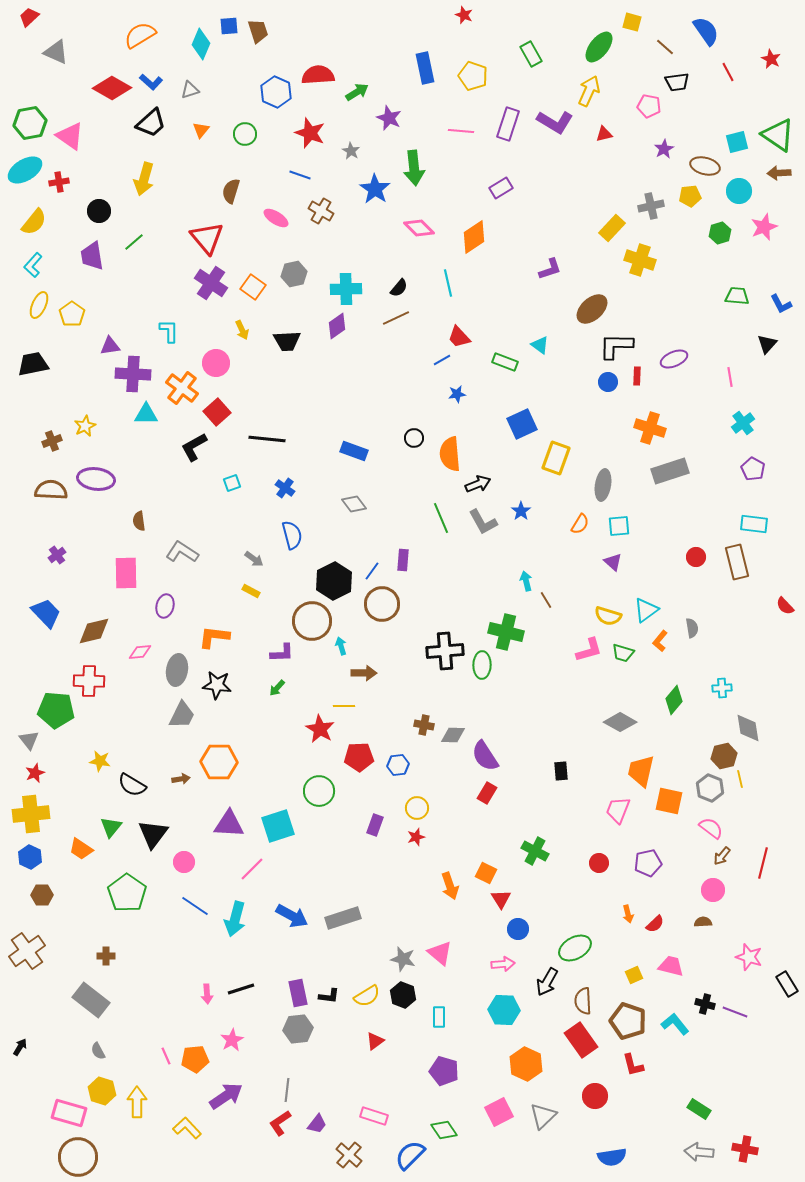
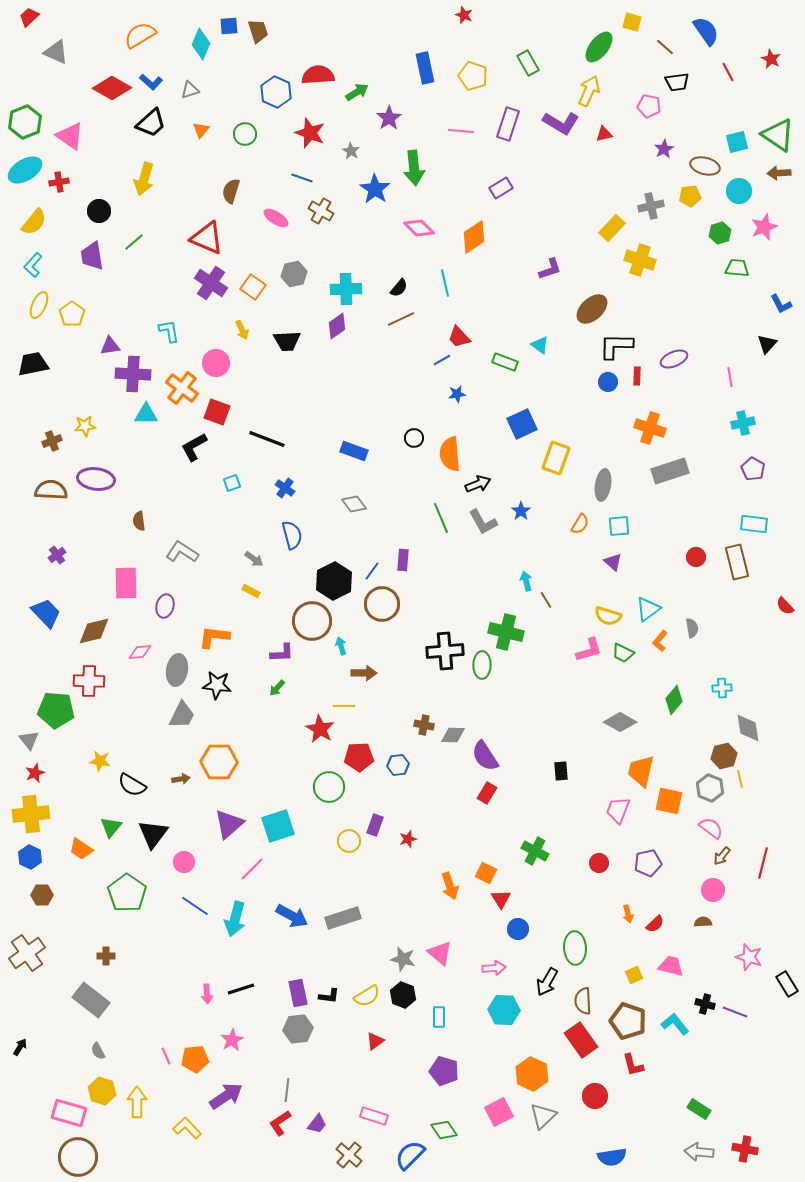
green rectangle at (531, 54): moved 3 px left, 9 px down
purple star at (389, 118): rotated 15 degrees clockwise
purple L-shape at (555, 122): moved 6 px right, 1 px down
green hexagon at (30, 123): moved 5 px left, 1 px up; rotated 12 degrees counterclockwise
blue line at (300, 175): moved 2 px right, 3 px down
red triangle at (207, 238): rotated 27 degrees counterclockwise
cyan line at (448, 283): moved 3 px left
green trapezoid at (737, 296): moved 28 px up
brown line at (396, 318): moved 5 px right, 1 px down
cyan L-shape at (169, 331): rotated 10 degrees counterclockwise
red square at (217, 412): rotated 28 degrees counterclockwise
cyan cross at (743, 423): rotated 25 degrees clockwise
yellow star at (85, 426): rotated 20 degrees clockwise
black line at (267, 439): rotated 15 degrees clockwise
pink rectangle at (126, 573): moved 10 px down
cyan triangle at (646, 610): moved 2 px right, 1 px up
green trapezoid at (623, 653): rotated 10 degrees clockwise
green circle at (319, 791): moved 10 px right, 4 px up
yellow circle at (417, 808): moved 68 px left, 33 px down
purple triangle at (229, 824): rotated 44 degrees counterclockwise
red star at (416, 837): moved 8 px left, 2 px down
green ellipse at (575, 948): rotated 64 degrees counterclockwise
brown cross at (27, 951): moved 2 px down
pink arrow at (503, 964): moved 9 px left, 4 px down
orange hexagon at (526, 1064): moved 6 px right, 10 px down
